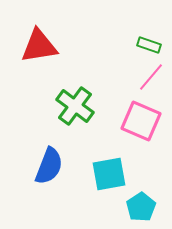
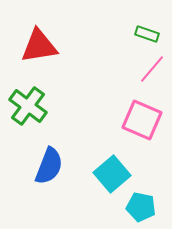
green rectangle: moved 2 px left, 11 px up
pink line: moved 1 px right, 8 px up
green cross: moved 47 px left
pink square: moved 1 px right, 1 px up
cyan square: moved 3 px right; rotated 30 degrees counterclockwise
cyan pentagon: rotated 28 degrees counterclockwise
